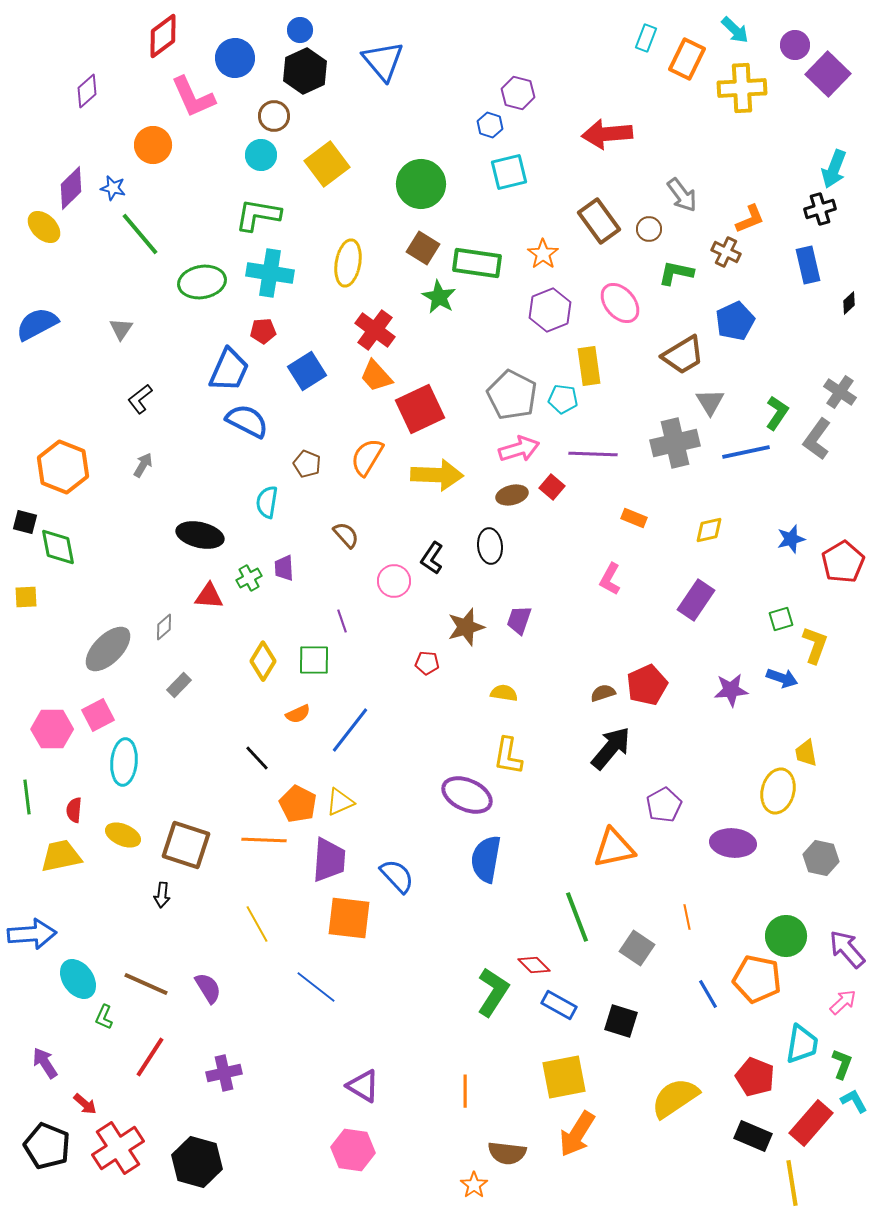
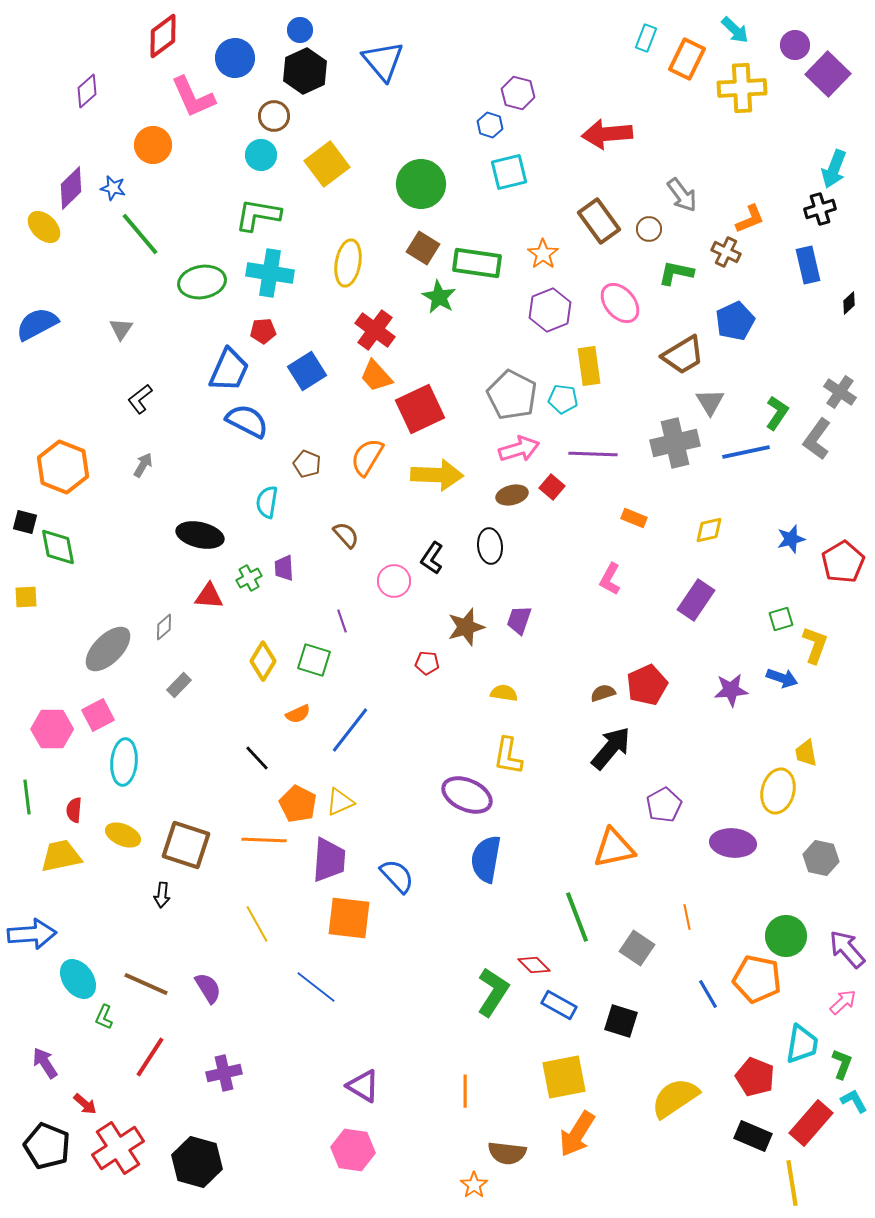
green square at (314, 660): rotated 16 degrees clockwise
